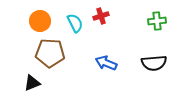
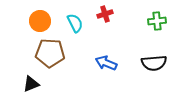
red cross: moved 4 px right, 2 px up
black triangle: moved 1 px left, 1 px down
